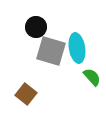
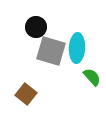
cyan ellipse: rotated 12 degrees clockwise
